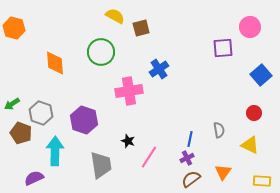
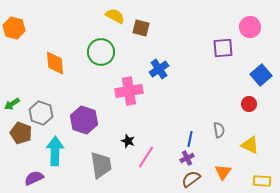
brown square: rotated 30 degrees clockwise
red circle: moved 5 px left, 9 px up
pink line: moved 3 px left
